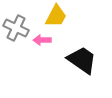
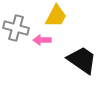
gray cross: rotated 10 degrees counterclockwise
